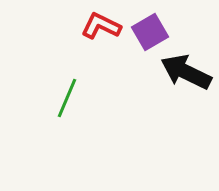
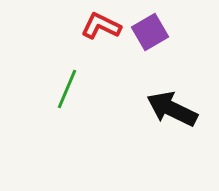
black arrow: moved 14 px left, 37 px down
green line: moved 9 px up
